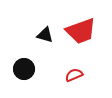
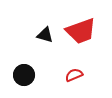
black circle: moved 6 px down
